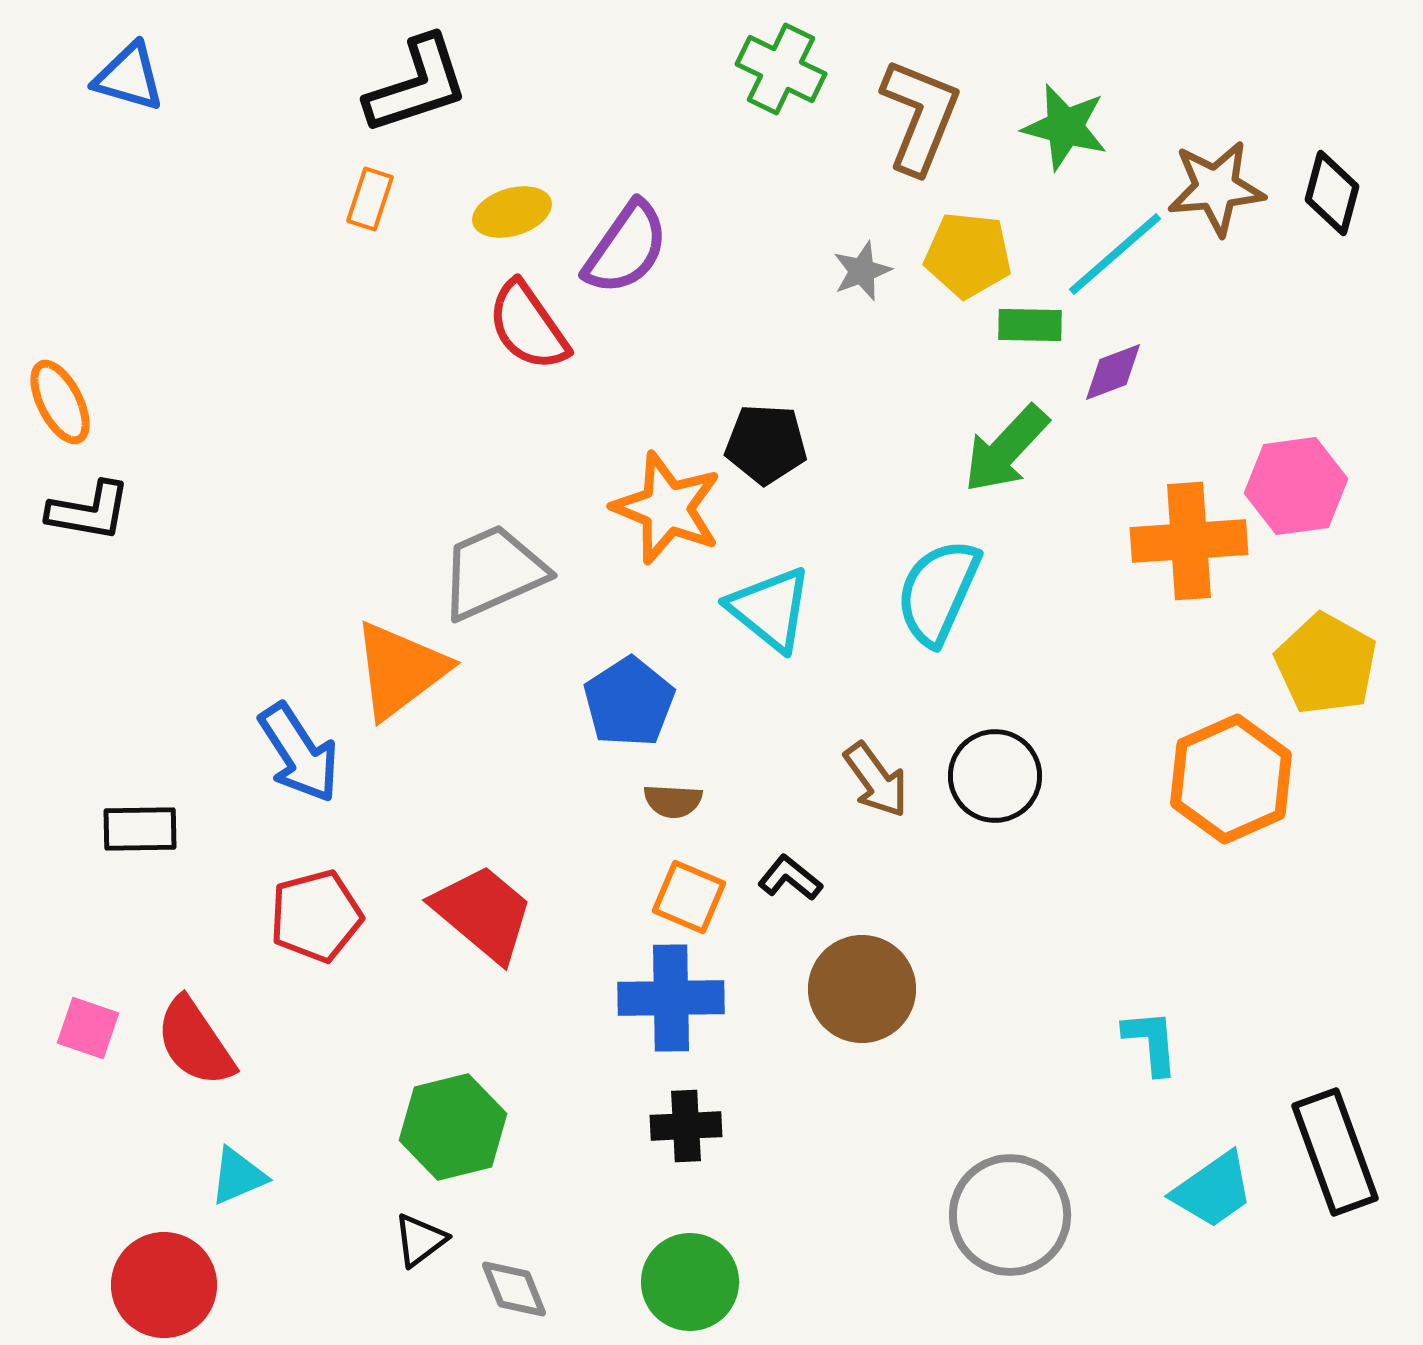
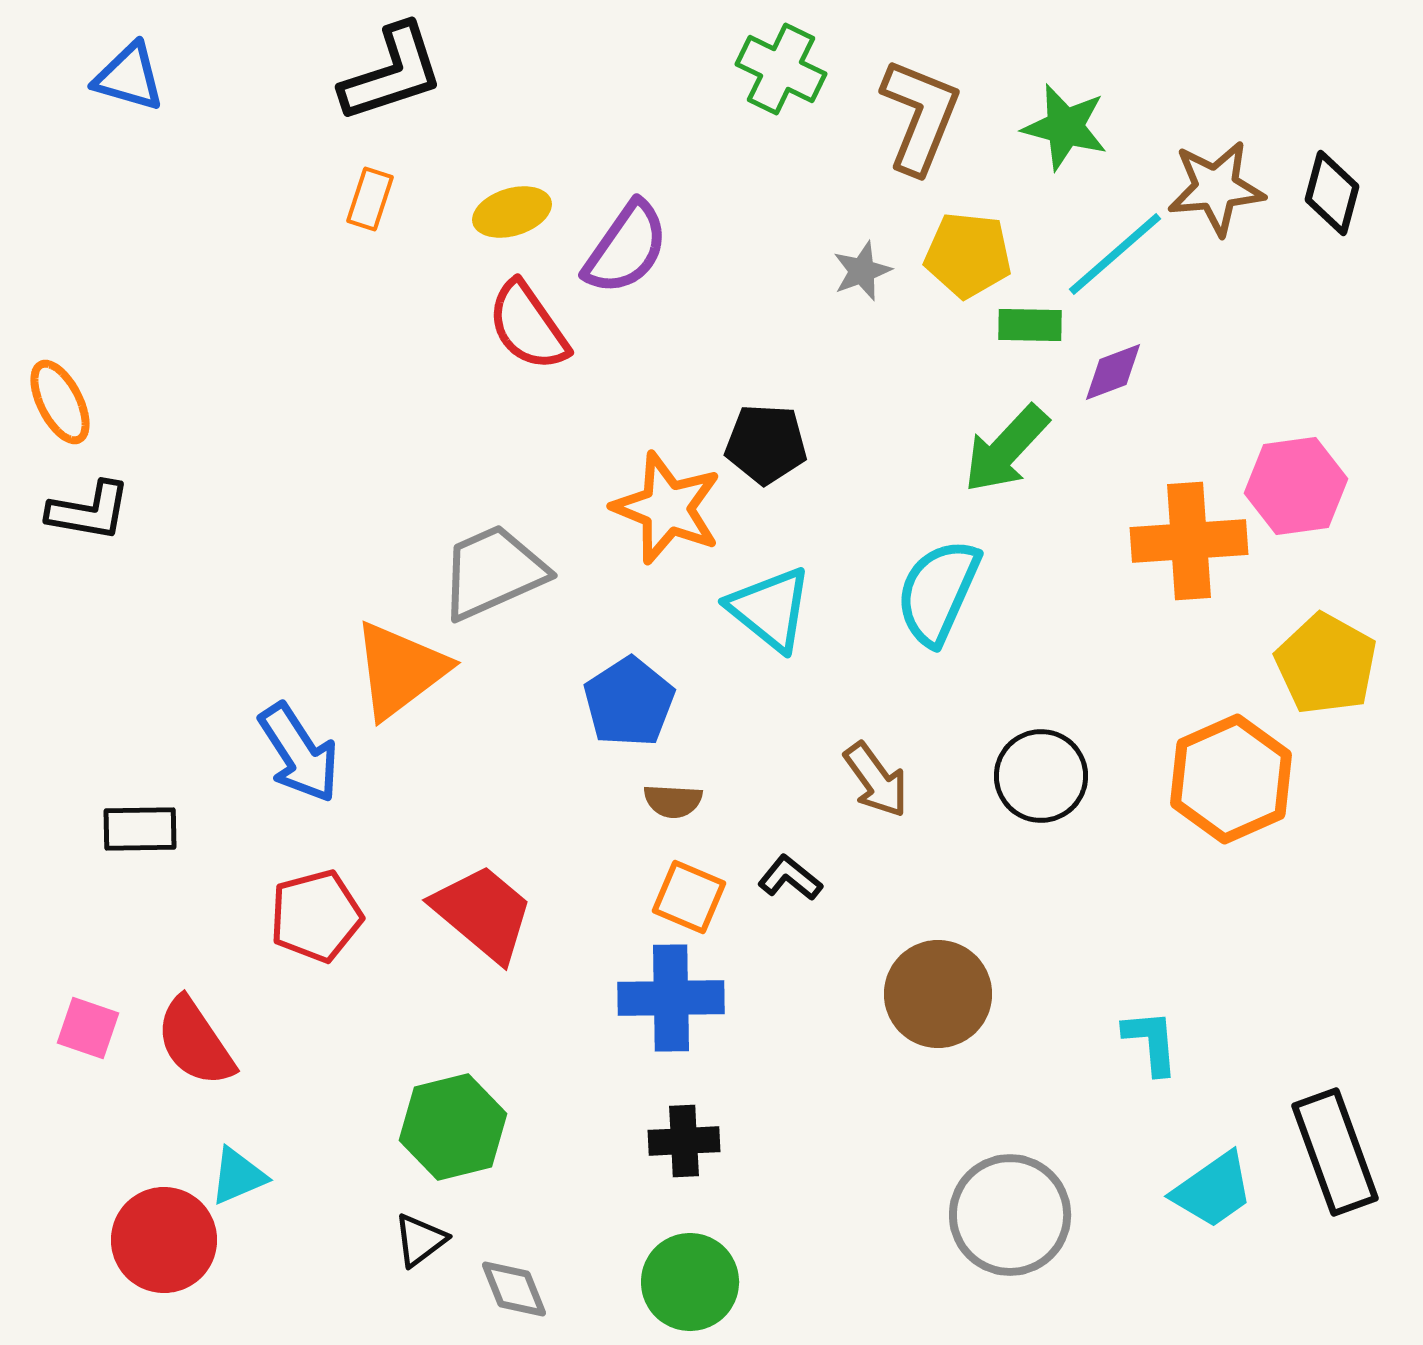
black L-shape at (417, 85): moved 25 px left, 12 px up
black circle at (995, 776): moved 46 px right
brown circle at (862, 989): moved 76 px right, 5 px down
black cross at (686, 1126): moved 2 px left, 15 px down
red circle at (164, 1285): moved 45 px up
